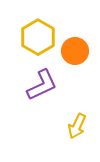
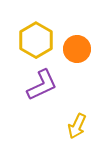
yellow hexagon: moved 2 px left, 3 px down
orange circle: moved 2 px right, 2 px up
